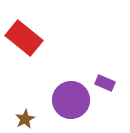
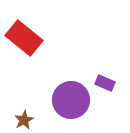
brown star: moved 1 px left, 1 px down
